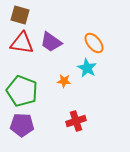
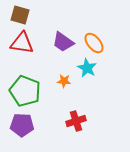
purple trapezoid: moved 12 px right
green pentagon: moved 3 px right
